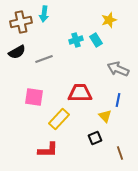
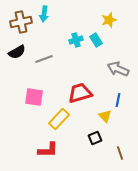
red trapezoid: rotated 15 degrees counterclockwise
